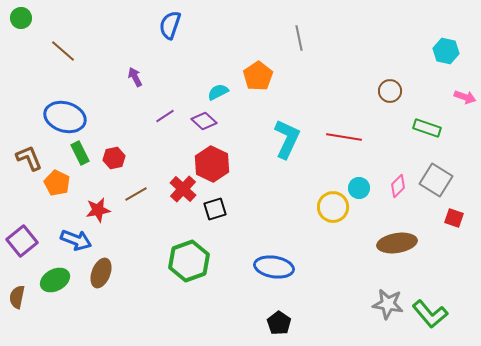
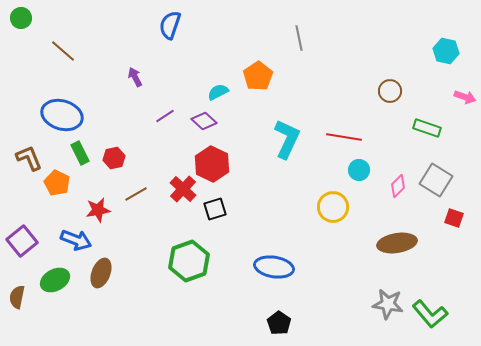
blue ellipse at (65, 117): moved 3 px left, 2 px up
cyan circle at (359, 188): moved 18 px up
